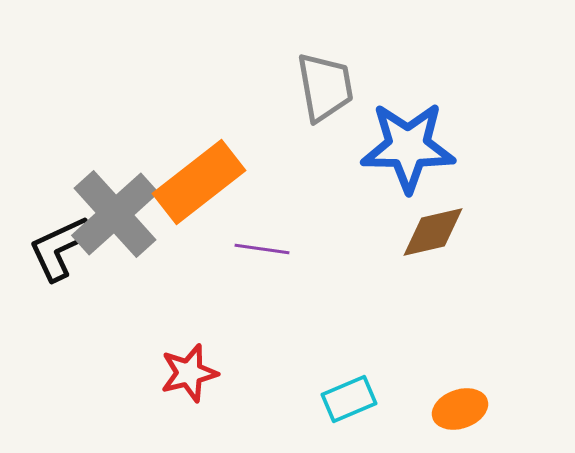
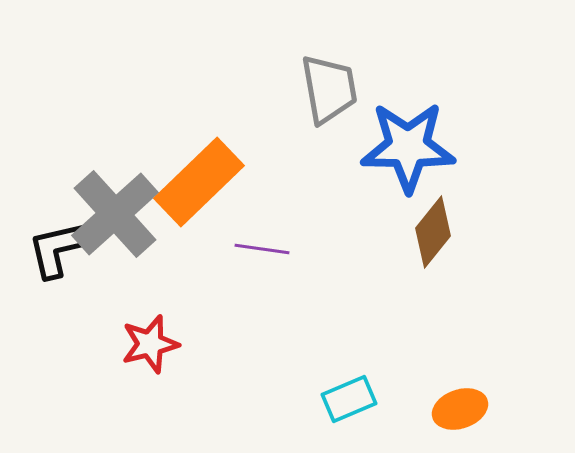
gray trapezoid: moved 4 px right, 2 px down
orange rectangle: rotated 6 degrees counterclockwise
brown diamond: rotated 38 degrees counterclockwise
black L-shape: rotated 12 degrees clockwise
red star: moved 39 px left, 29 px up
